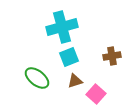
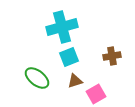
pink square: rotated 18 degrees clockwise
